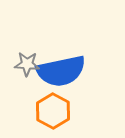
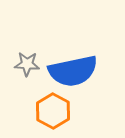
blue semicircle: moved 12 px right
